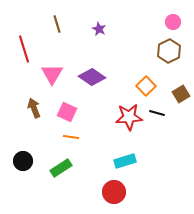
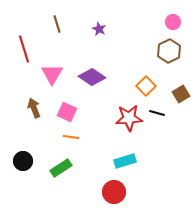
red star: moved 1 px down
